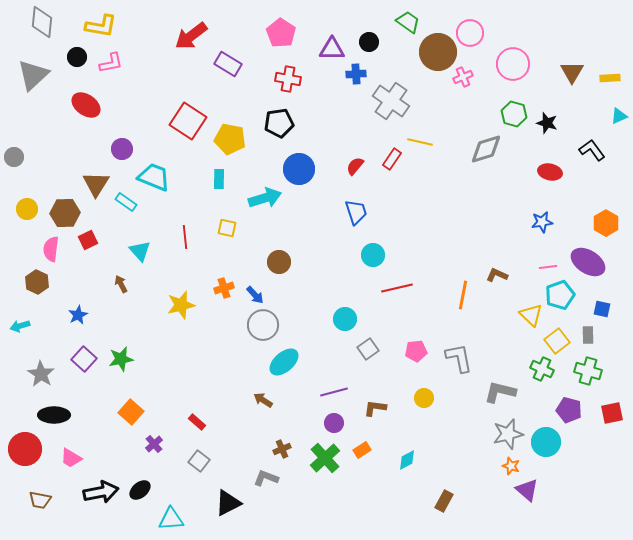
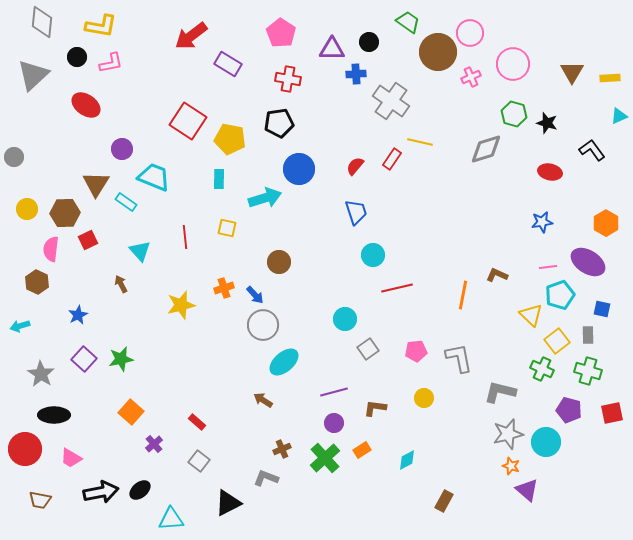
pink cross at (463, 77): moved 8 px right
